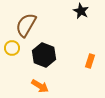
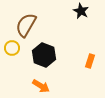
orange arrow: moved 1 px right
